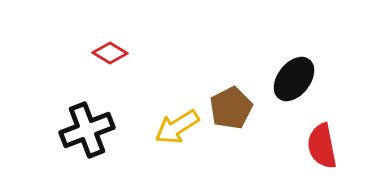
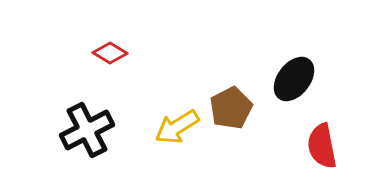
black cross: rotated 6 degrees counterclockwise
